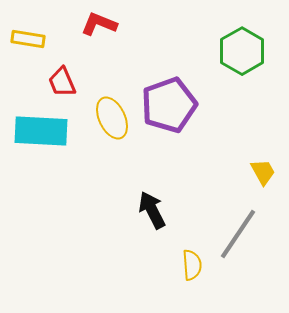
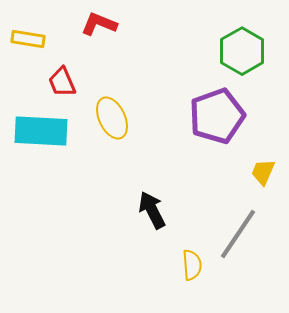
purple pentagon: moved 48 px right, 11 px down
yellow trapezoid: rotated 128 degrees counterclockwise
